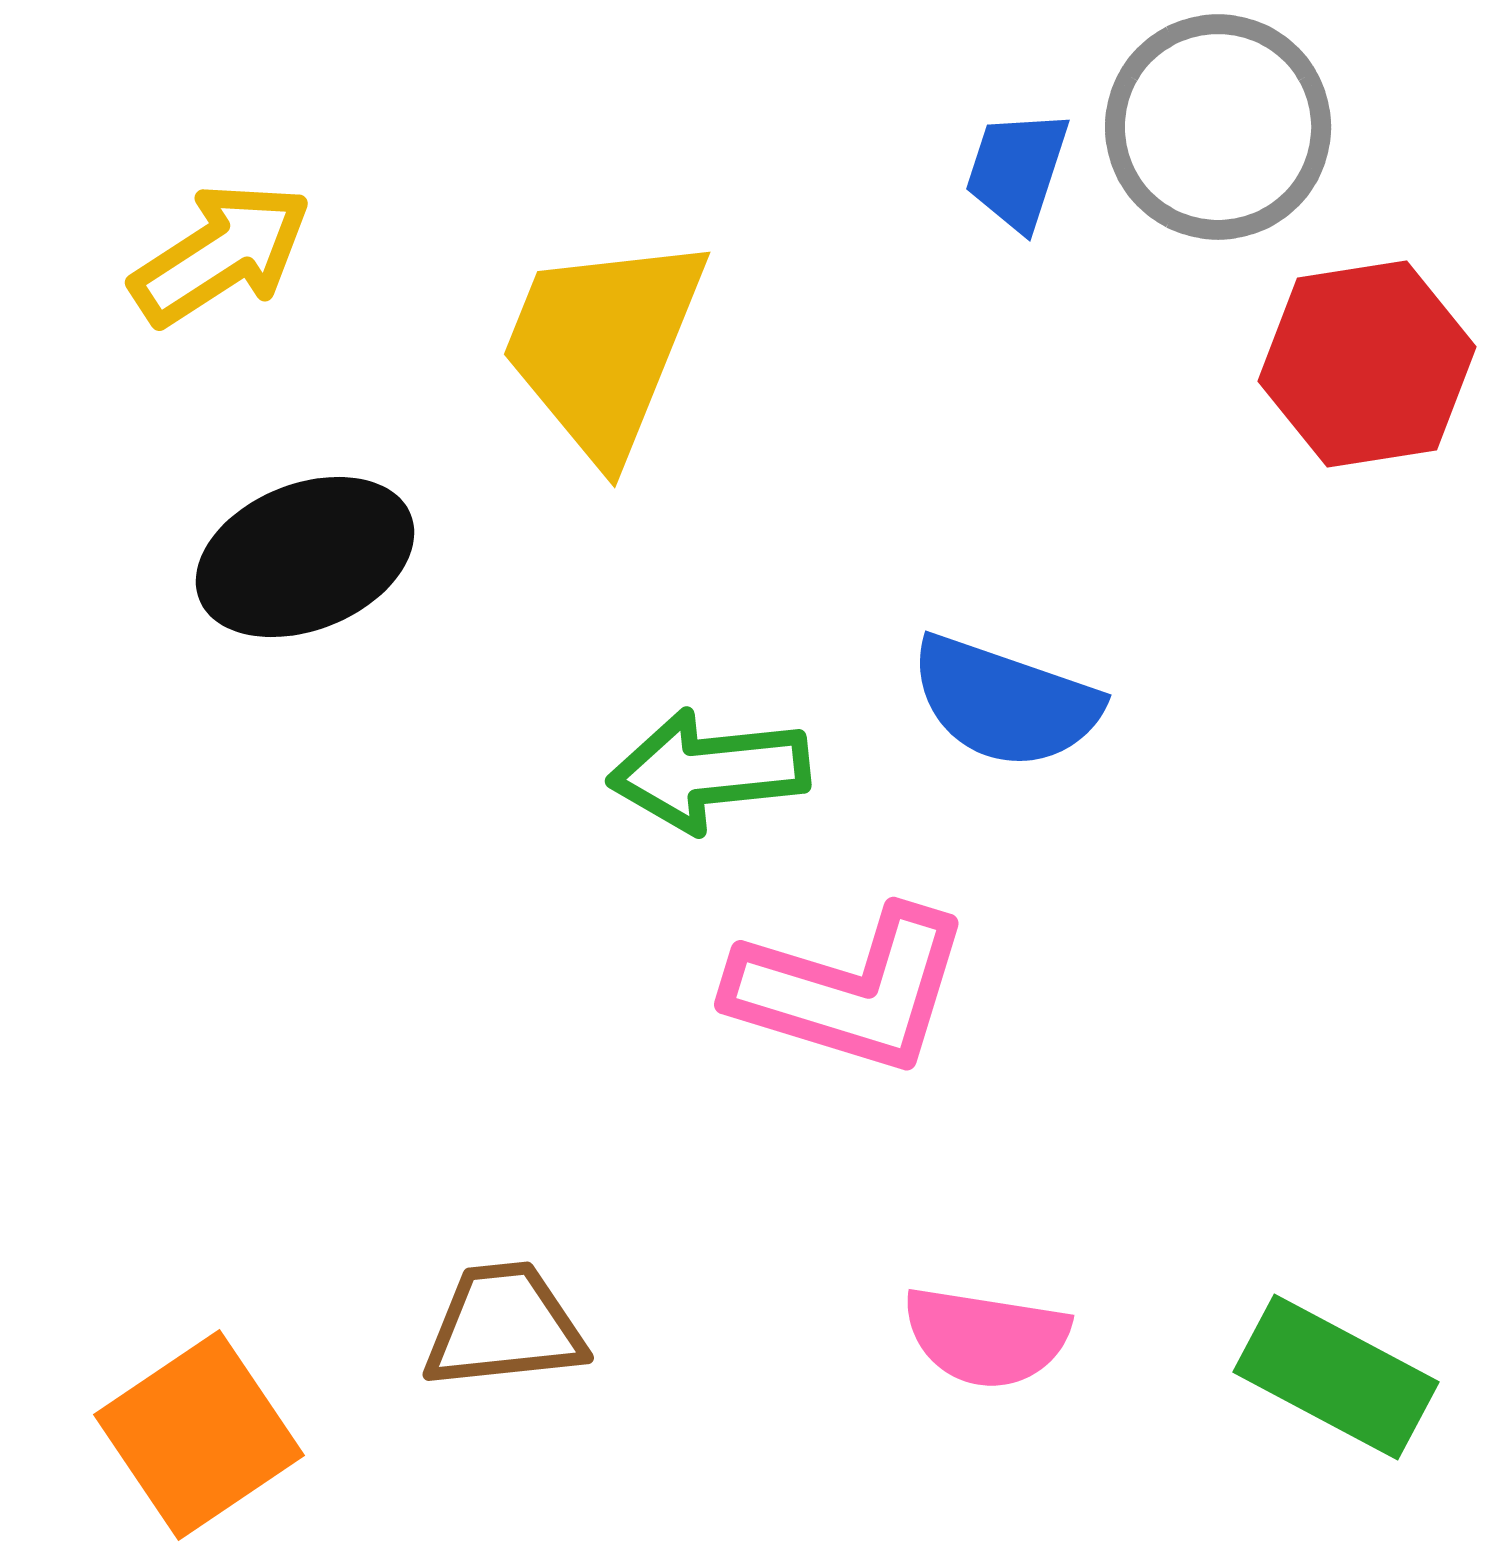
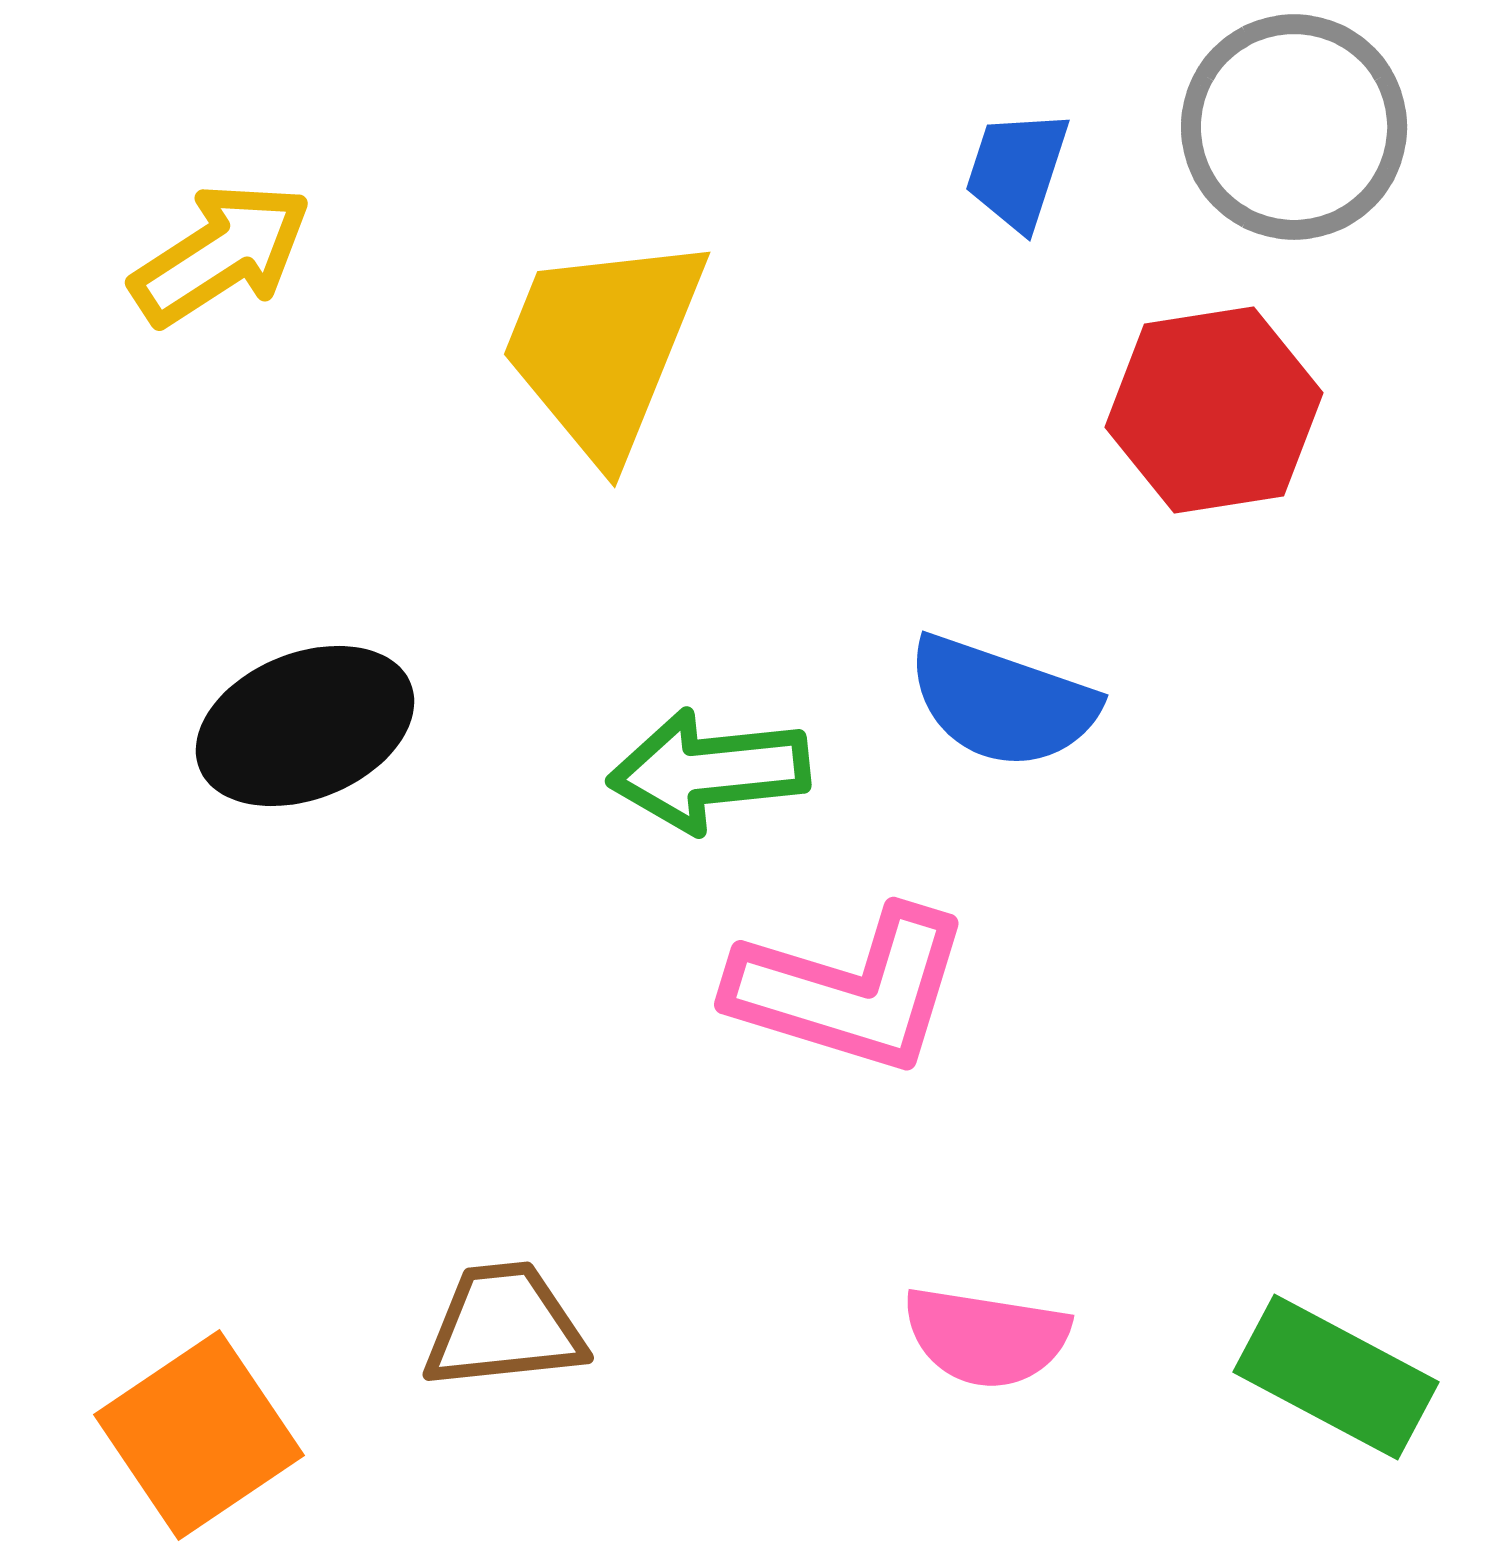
gray circle: moved 76 px right
red hexagon: moved 153 px left, 46 px down
black ellipse: moved 169 px down
blue semicircle: moved 3 px left
